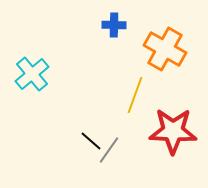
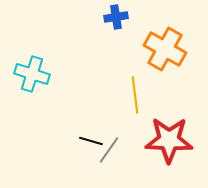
blue cross: moved 2 px right, 8 px up; rotated 10 degrees counterclockwise
cyan cross: rotated 32 degrees counterclockwise
yellow line: rotated 27 degrees counterclockwise
red star: moved 4 px left, 9 px down
black line: rotated 25 degrees counterclockwise
